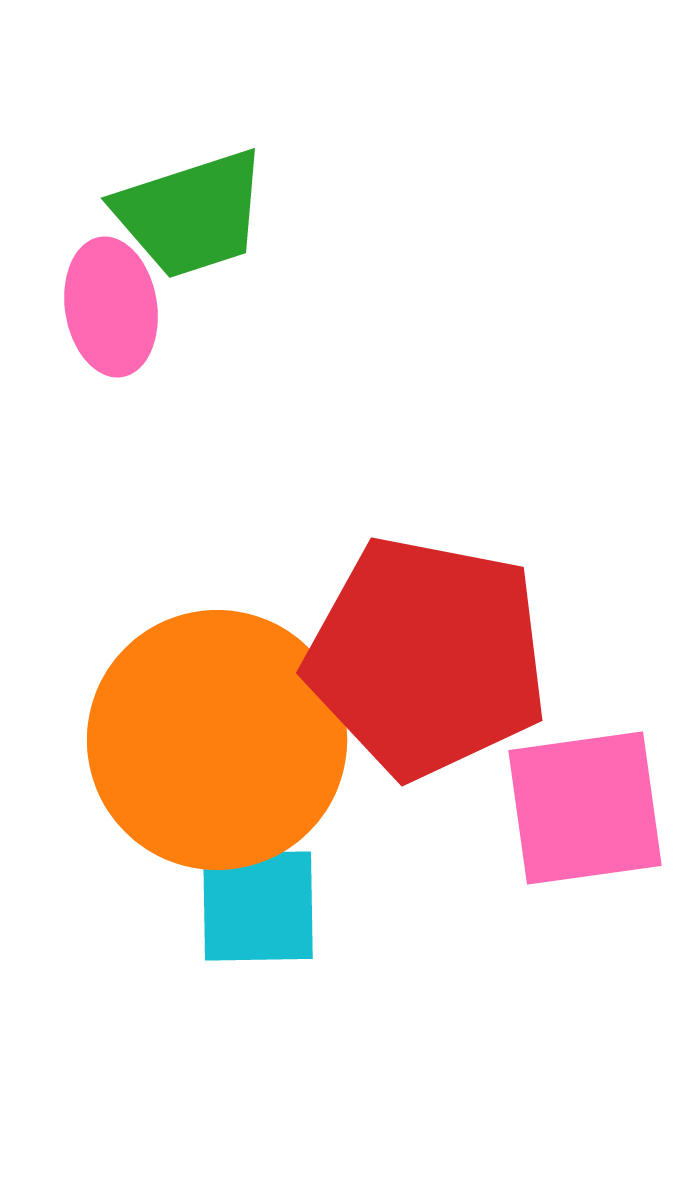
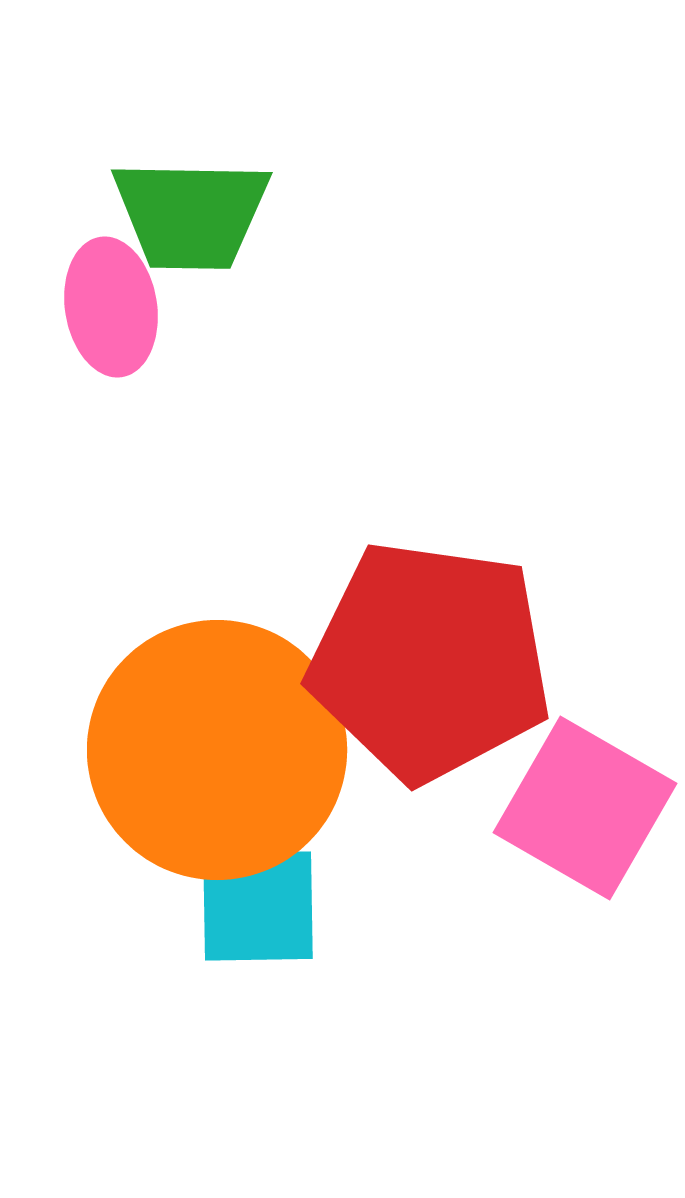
green trapezoid: rotated 19 degrees clockwise
red pentagon: moved 3 px right, 4 px down; rotated 3 degrees counterclockwise
orange circle: moved 10 px down
pink square: rotated 38 degrees clockwise
